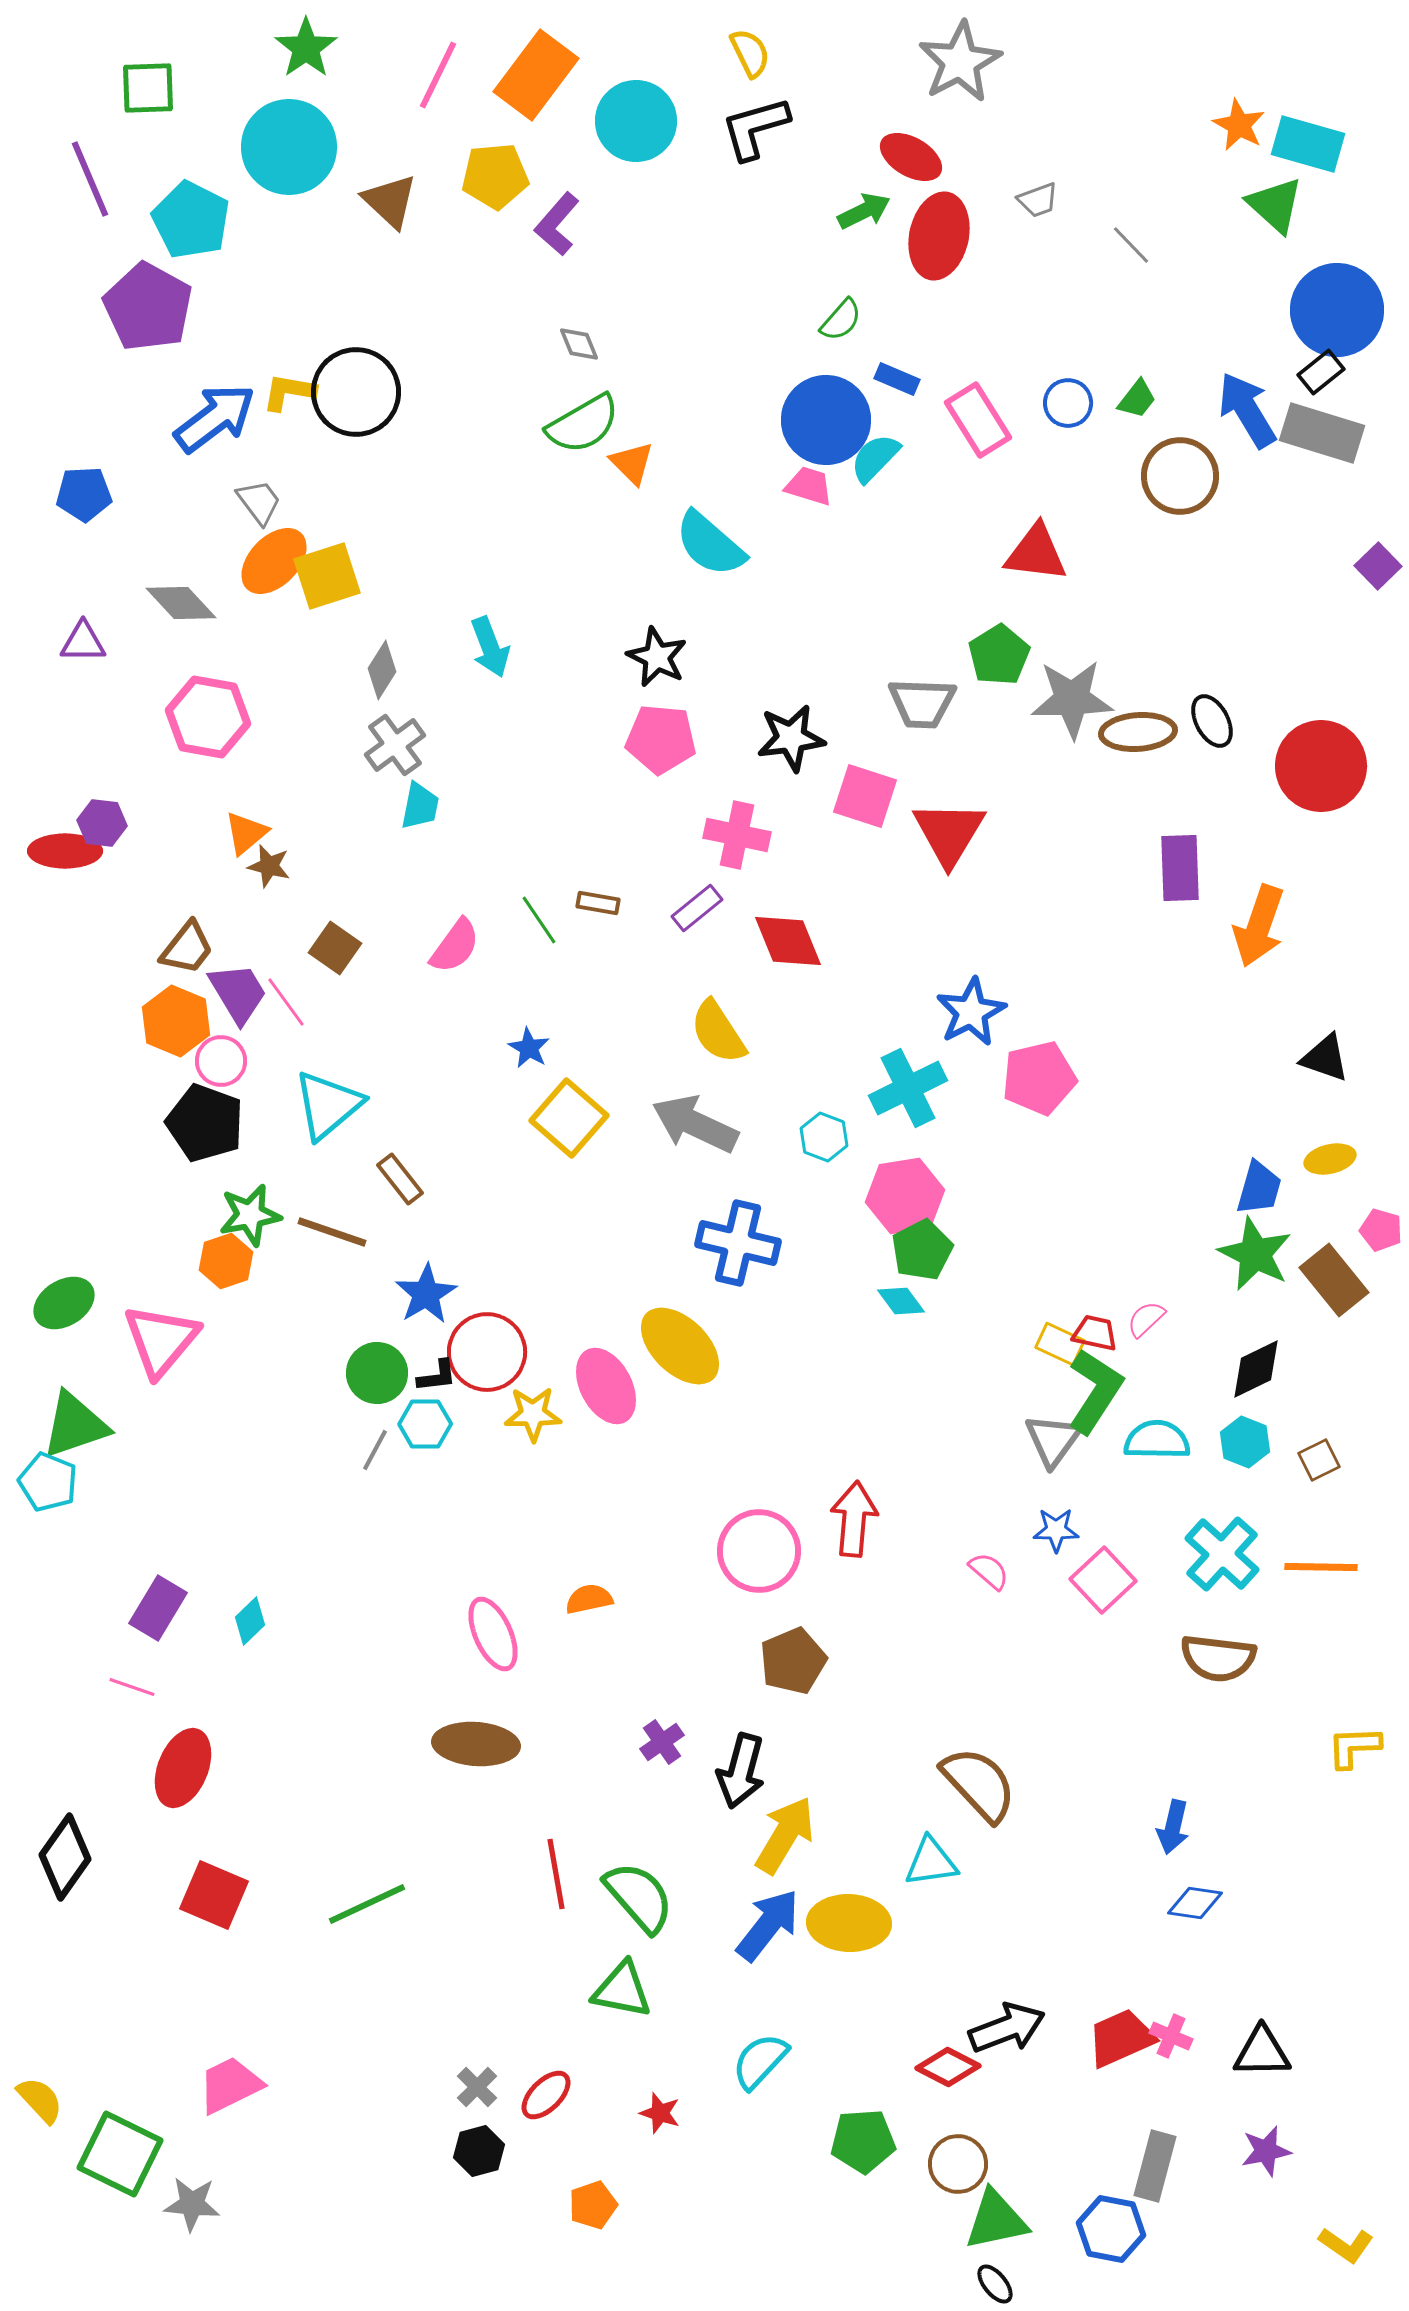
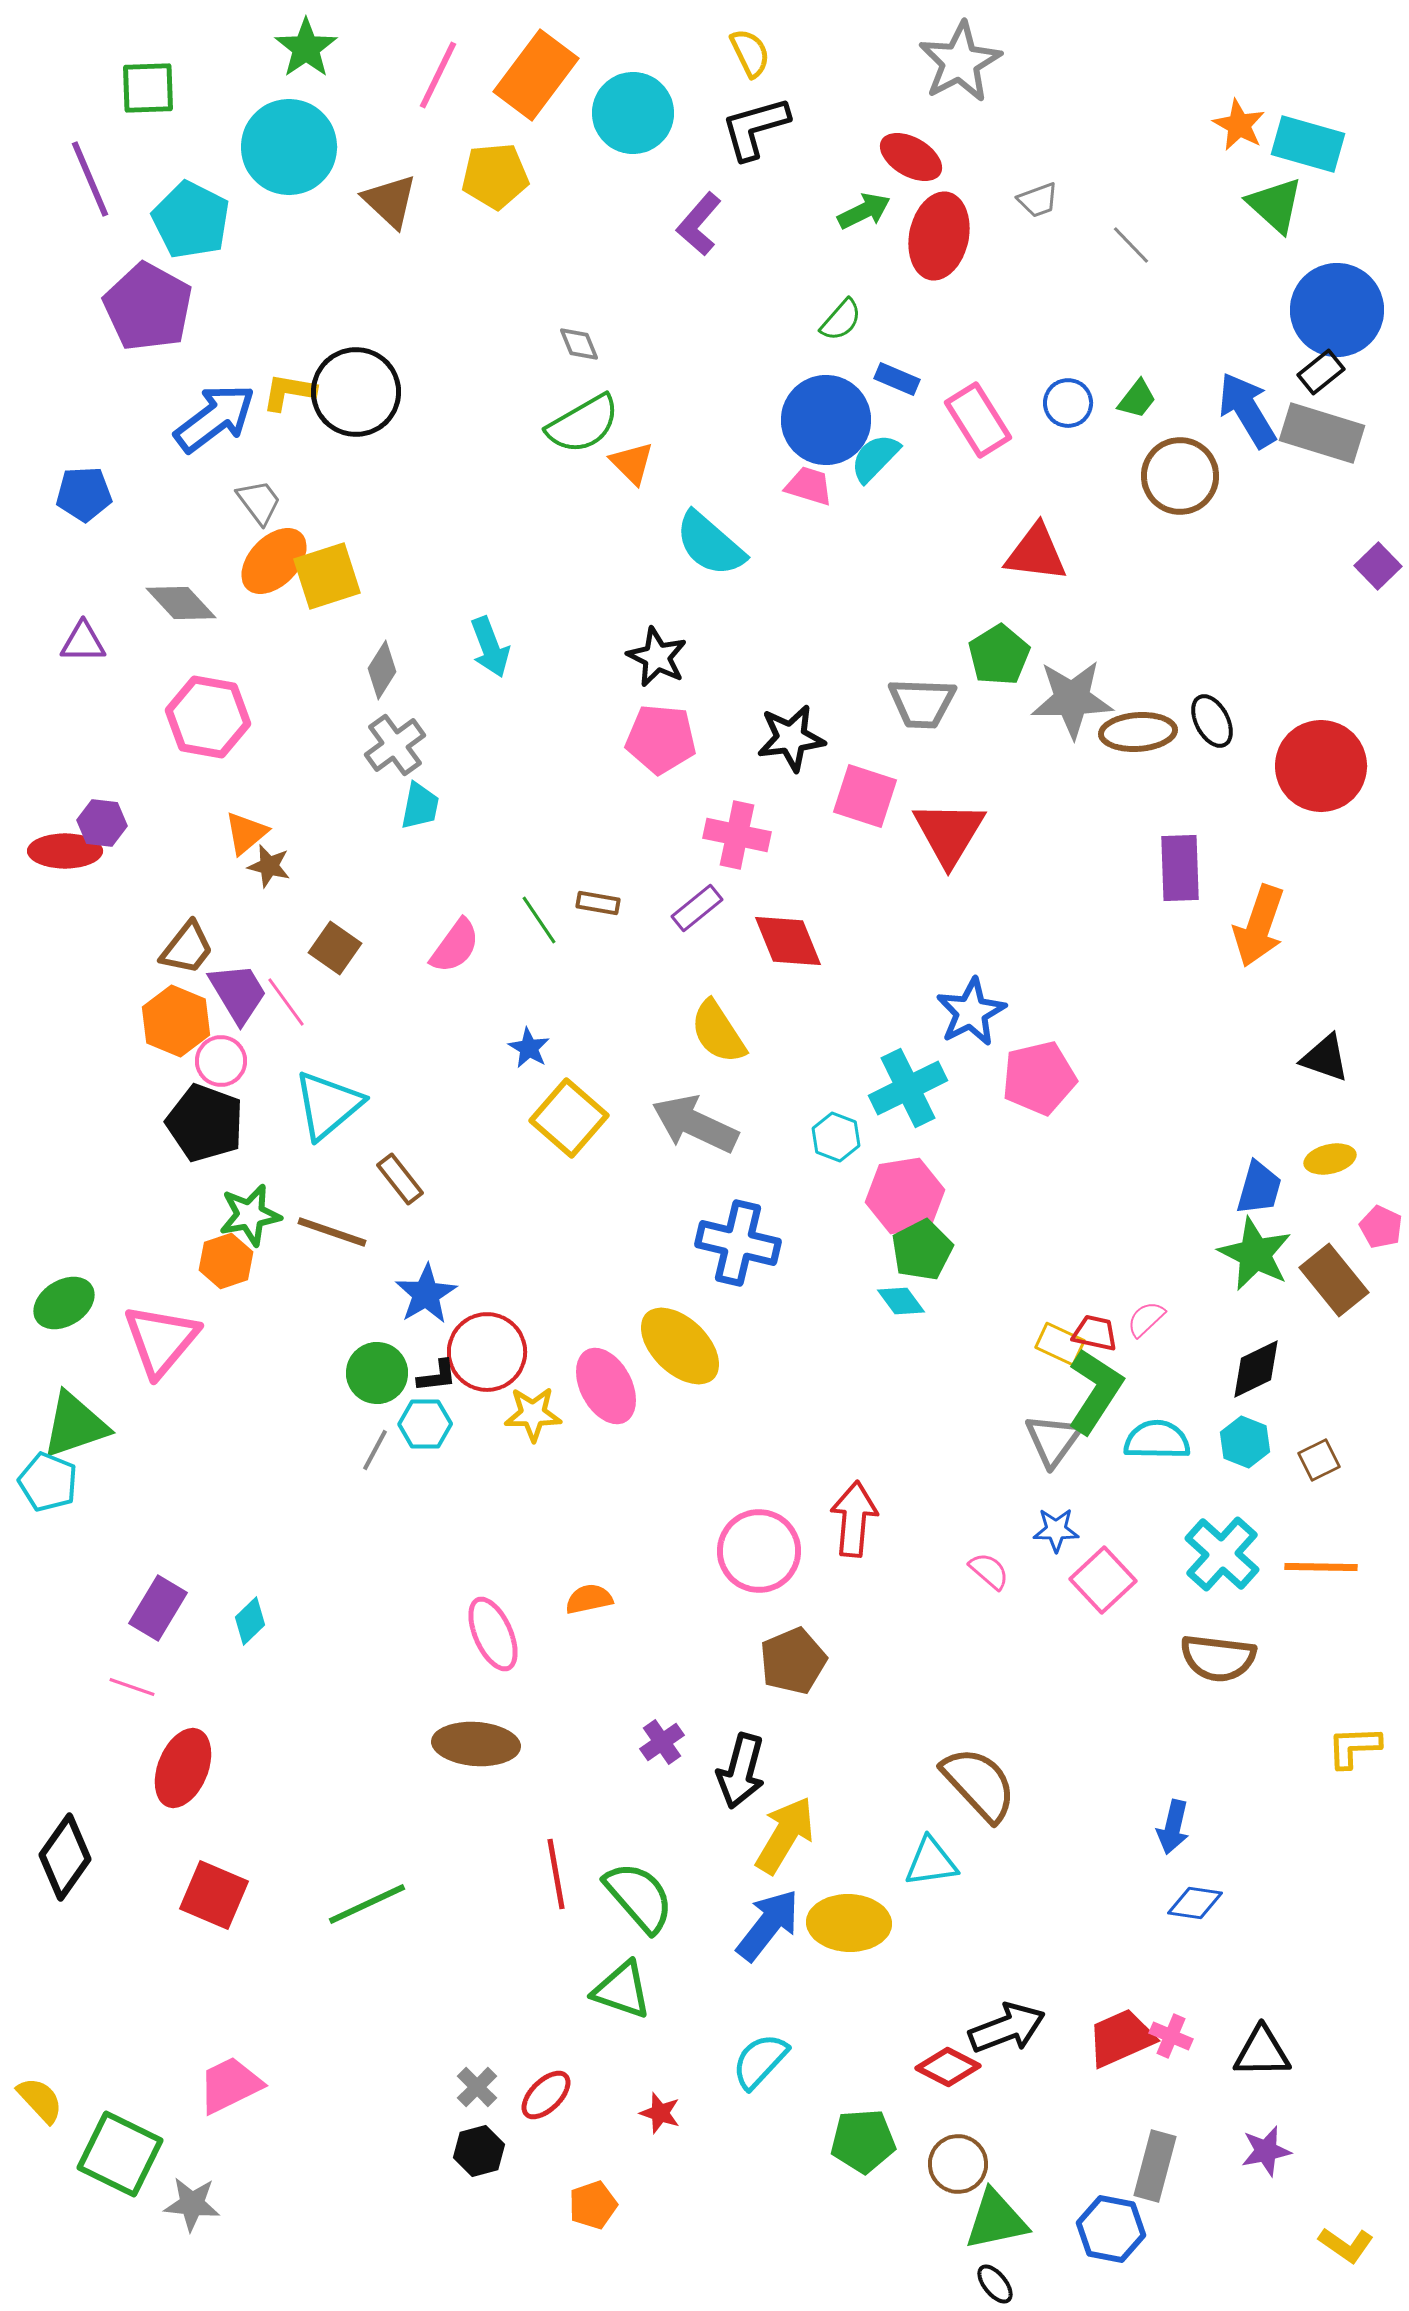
cyan circle at (636, 121): moved 3 px left, 8 px up
purple L-shape at (557, 224): moved 142 px right
cyan hexagon at (824, 1137): moved 12 px right
pink pentagon at (1381, 1230): moved 3 px up; rotated 9 degrees clockwise
green triangle at (622, 1990): rotated 8 degrees clockwise
